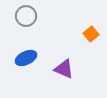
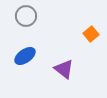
blue ellipse: moved 1 px left, 2 px up; rotated 10 degrees counterclockwise
purple triangle: rotated 15 degrees clockwise
